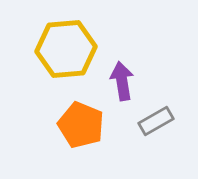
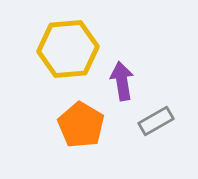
yellow hexagon: moved 2 px right
orange pentagon: rotated 9 degrees clockwise
